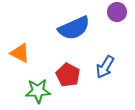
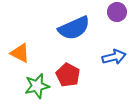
blue arrow: moved 9 px right, 10 px up; rotated 135 degrees counterclockwise
green star: moved 1 px left, 5 px up; rotated 10 degrees counterclockwise
